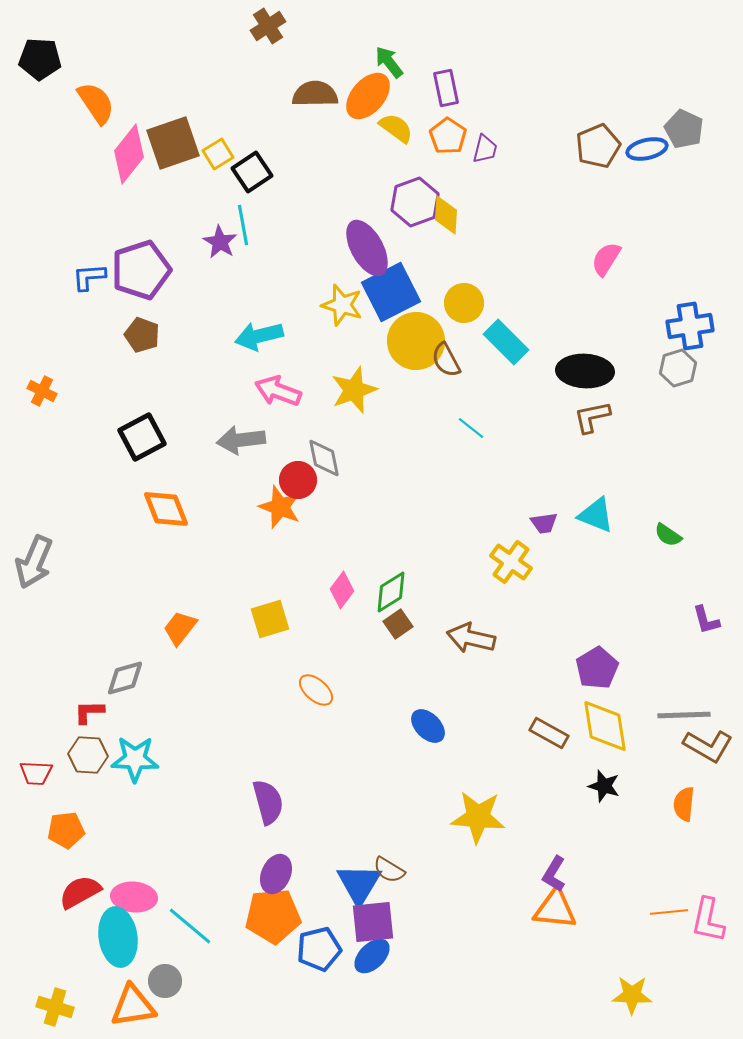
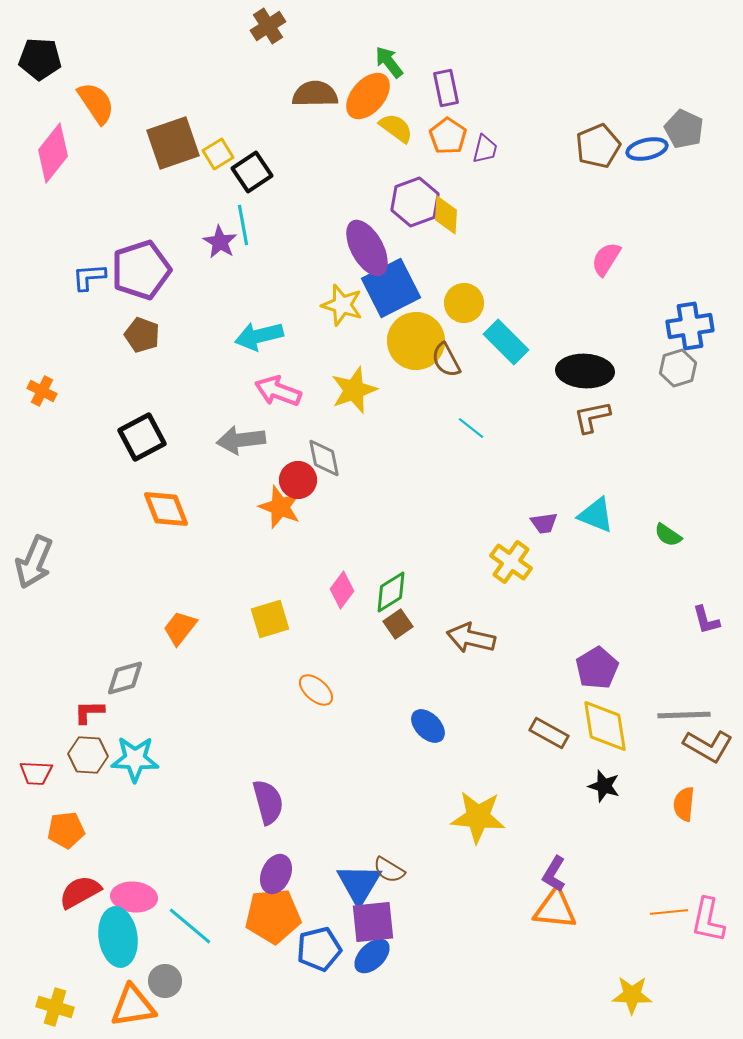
pink diamond at (129, 154): moved 76 px left, 1 px up
blue square at (391, 292): moved 4 px up
